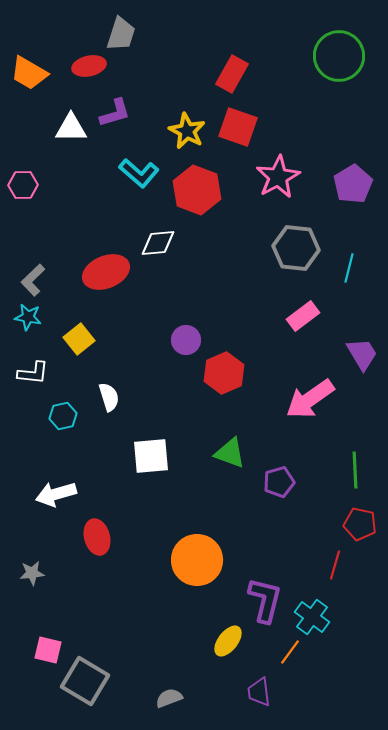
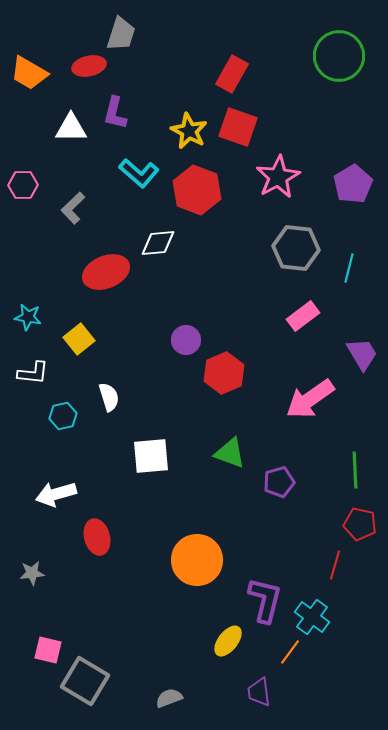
purple L-shape at (115, 113): rotated 120 degrees clockwise
yellow star at (187, 131): moved 2 px right
gray L-shape at (33, 280): moved 40 px right, 72 px up
